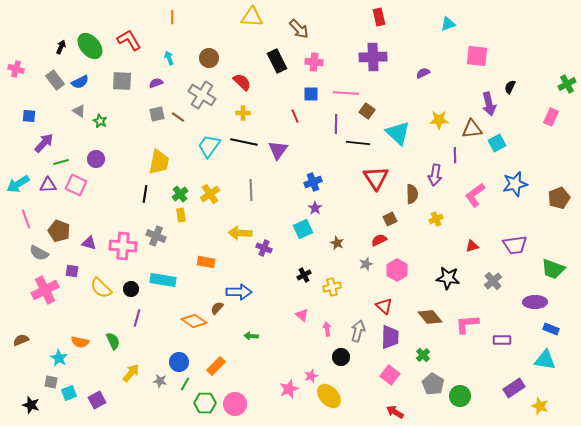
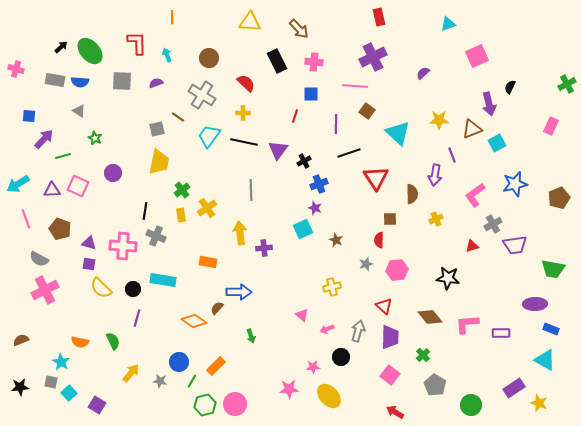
yellow triangle at (252, 17): moved 2 px left, 5 px down
red L-shape at (129, 40): moved 8 px right, 3 px down; rotated 30 degrees clockwise
green ellipse at (90, 46): moved 5 px down
black arrow at (61, 47): rotated 24 degrees clockwise
pink square at (477, 56): rotated 30 degrees counterclockwise
purple cross at (373, 57): rotated 24 degrees counterclockwise
cyan arrow at (169, 58): moved 2 px left, 3 px up
purple semicircle at (423, 73): rotated 16 degrees counterclockwise
gray rectangle at (55, 80): rotated 42 degrees counterclockwise
blue semicircle at (80, 82): rotated 30 degrees clockwise
red semicircle at (242, 82): moved 4 px right, 1 px down
pink line at (346, 93): moved 9 px right, 7 px up
gray square at (157, 114): moved 15 px down
red line at (295, 116): rotated 40 degrees clockwise
pink rectangle at (551, 117): moved 9 px down
green star at (100, 121): moved 5 px left, 17 px down
brown triangle at (472, 129): rotated 15 degrees counterclockwise
purple arrow at (44, 143): moved 4 px up
black line at (358, 143): moved 9 px left, 10 px down; rotated 25 degrees counterclockwise
cyan trapezoid at (209, 146): moved 10 px up
purple line at (455, 155): moved 3 px left; rotated 21 degrees counterclockwise
purple circle at (96, 159): moved 17 px right, 14 px down
green line at (61, 162): moved 2 px right, 6 px up
blue cross at (313, 182): moved 6 px right, 2 px down
purple triangle at (48, 185): moved 4 px right, 5 px down
pink square at (76, 185): moved 2 px right, 1 px down
black line at (145, 194): moved 17 px down
green cross at (180, 194): moved 2 px right, 4 px up
yellow cross at (210, 194): moved 3 px left, 14 px down
purple star at (315, 208): rotated 16 degrees counterclockwise
brown square at (390, 219): rotated 24 degrees clockwise
brown pentagon at (59, 231): moved 1 px right, 2 px up
yellow arrow at (240, 233): rotated 80 degrees clockwise
red semicircle at (379, 240): rotated 63 degrees counterclockwise
brown star at (337, 243): moved 1 px left, 3 px up
purple cross at (264, 248): rotated 28 degrees counterclockwise
gray semicircle at (39, 253): moved 6 px down
orange rectangle at (206, 262): moved 2 px right
green trapezoid at (553, 269): rotated 10 degrees counterclockwise
pink hexagon at (397, 270): rotated 25 degrees clockwise
purple square at (72, 271): moved 17 px right, 7 px up
black cross at (304, 275): moved 114 px up
gray cross at (493, 281): moved 57 px up; rotated 12 degrees clockwise
black circle at (131, 289): moved 2 px right
purple ellipse at (535, 302): moved 2 px down
pink arrow at (327, 329): rotated 104 degrees counterclockwise
green arrow at (251, 336): rotated 112 degrees counterclockwise
purple rectangle at (502, 340): moved 1 px left, 7 px up
cyan star at (59, 358): moved 2 px right, 4 px down
cyan triangle at (545, 360): rotated 20 degrees clockwise
pink star at (311, 376): moved 2 px right, 9 px up; rotated 16 degrees clockwise
green line at (185, 384): moved 7 px right, 3 px up
gray pentagon at (433, 384): moved 2 px right, 1 px down
pink star at (289, 389): rotated 18 degrees clockwise
cyan square at (69, 393): rotated 21 degrees counterclockwise
green circle at (460, 396): moved 11 px right, 9 px down
purple square at (97, 400): moved 5 px down; rotated 30 degrees counterclockwise
green hexagon at (205, 403): moved 2 px down; rotated 15 degrees counterclockwise
black star at (31, 405): moved 11 px left, 18 px up; rotated 24 degrees counterclockwise
yellow star at (540, 406): moved 1 px left, 3 px up
